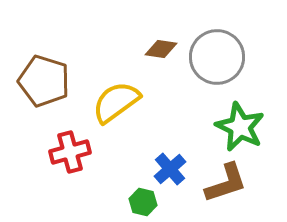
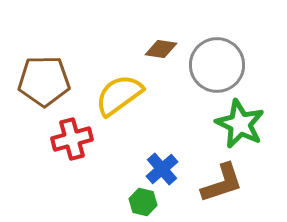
gray circle: moved 8 px down
brown pentagon: rotated 18 degrees counterclockwise
yellow semicircle: moved 3 px right, 7 px up
green star: moved 3 px up
red cross: moved 2 px right, 13 px up
blue cross: moved 8 px left
brown L-shape: moved 4 px left
